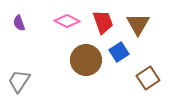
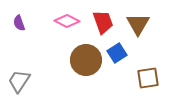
blue square: moved 2 px left, 1 px down
brown square: rotated 25 degrees clockwise
